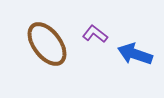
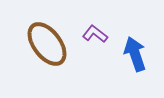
blue arrow: rotated 52 degrees clockwise
